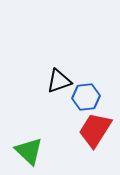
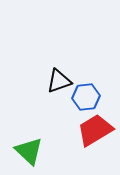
red trapezoid: rotated 27 degrees clockwise
